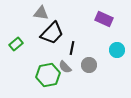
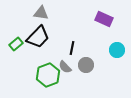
black trapezoid: moved 14 px left, 4 px down
gray circle: moved 3 px left
green hexagon: rotated 10 degrees counterclockwise
